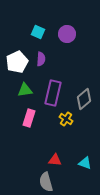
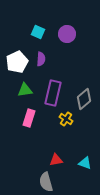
red triangle: moved 1 px right; rotated 16 degrees counterclockwise
